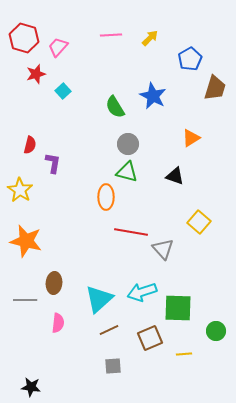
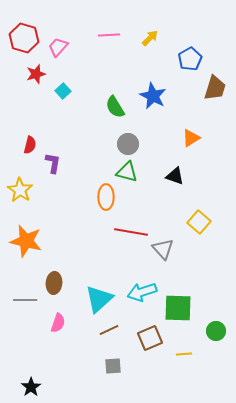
pink line: moved 2 px left
pink semicircle: rotated 12 degrees clockwise
black star: rotated 30 degrees clockwise
